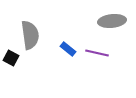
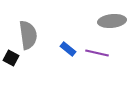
gray semicircle: moved 2 px left
